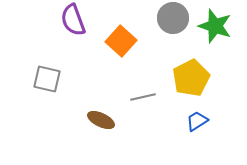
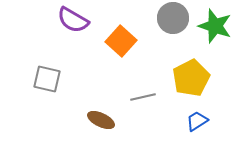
purple semicircle: rotated 40 degrees counterclockwise
